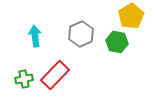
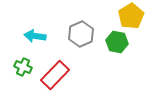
cyan arrow: rotated 75 degrees counterclockwise
green cross: moved 1 px left, 12 px up; rotated 36 degrees clockwise
